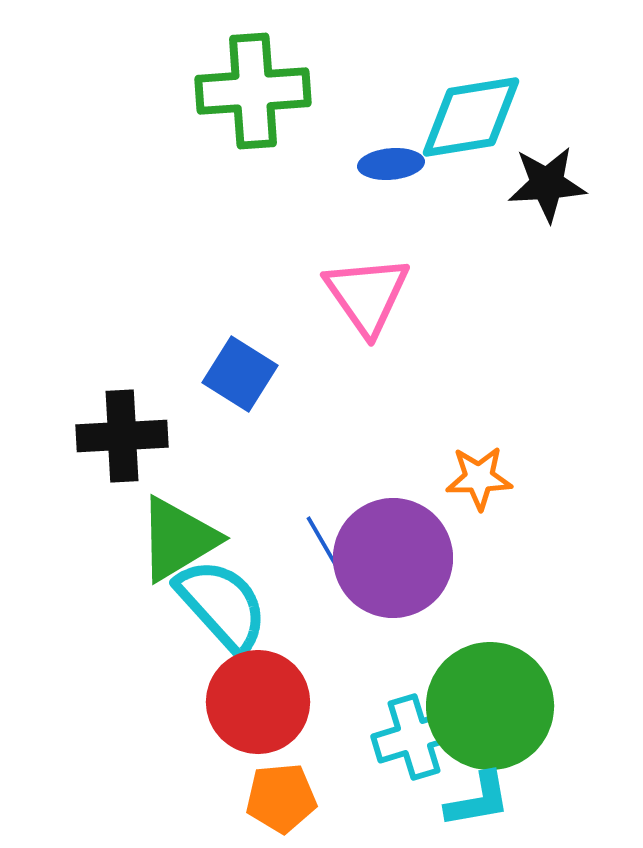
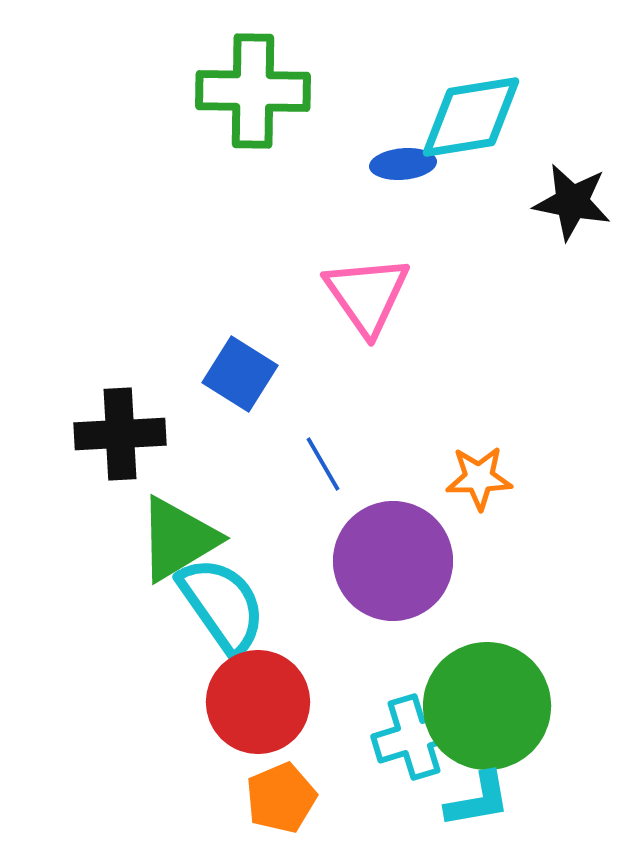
green cross: rotated 5 degrees clockwise
blue ellipse: moved 12 px right
black star: moved 25 px right, 18 px down; rotated 14 degrees clockwise
black cross: moved 2 px left, 2 px up
blue line: moved 79 px up
purple circle: moved 3 px down
cyan semicircle: rotated 7 degrees clockwise
green circle: moved 3 px left
orange pentagon: rotated 18 degrees counterclockwise
